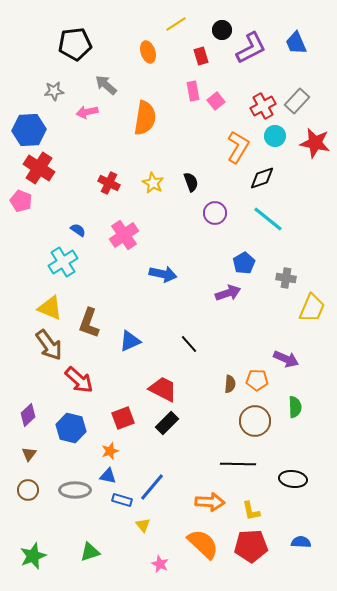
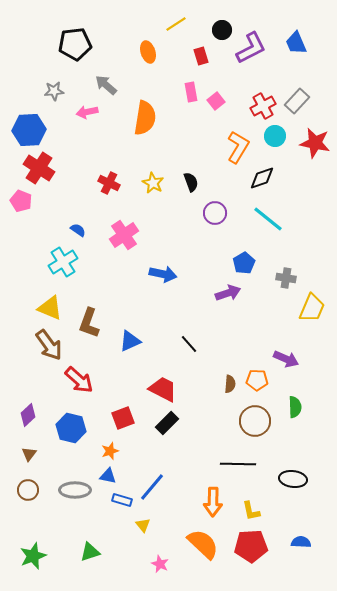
pink rectangle at (193, 91): moved 2 px left, 1 px down
orange arrow at (210, 502): moved 3 px right; rotated 88 degrees clockwise
